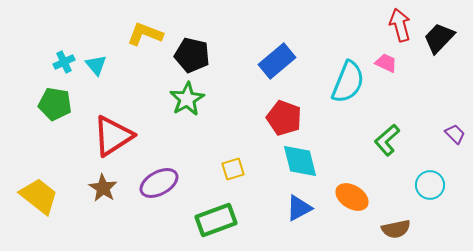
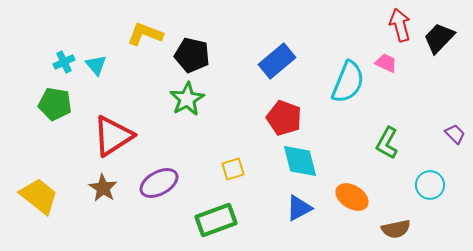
green L-shape: moved 3 px down; rotated 20 degrees counterclockwise
